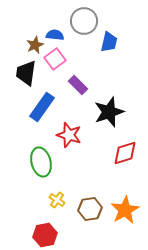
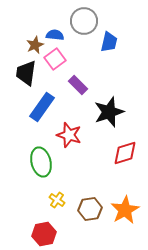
red hexagon: moved 1 px left, 1 px up
